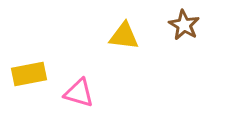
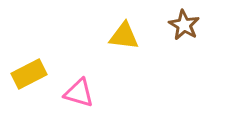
yellow rectangle: rotated 16 degrees counterclockwise
